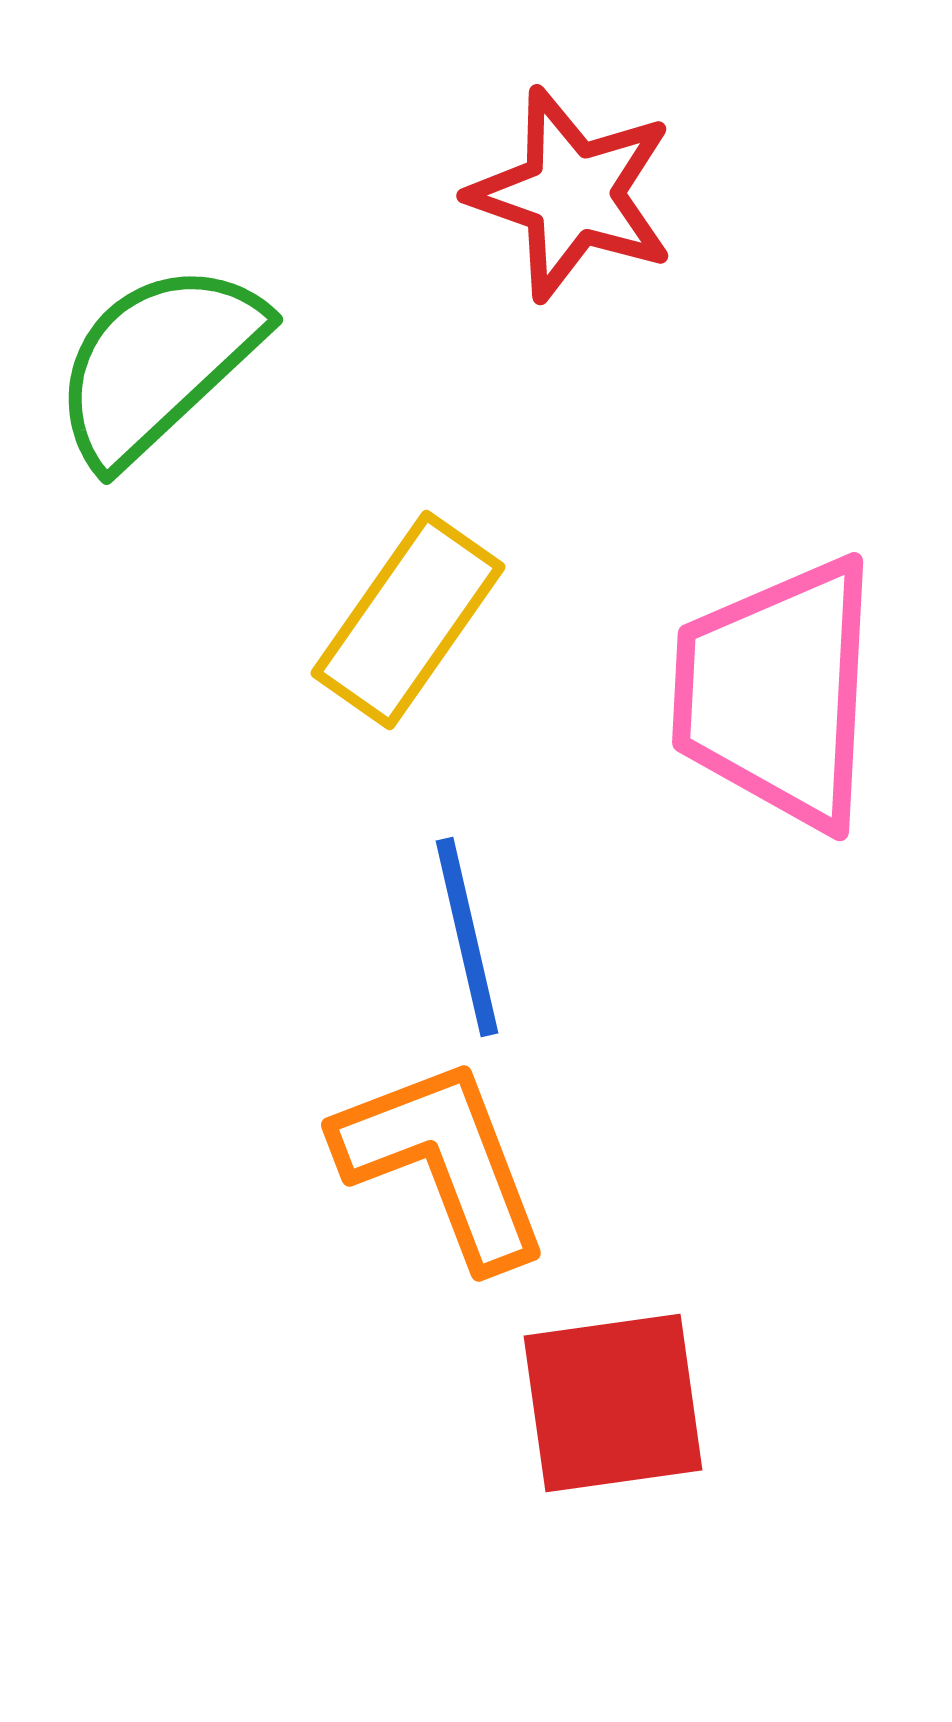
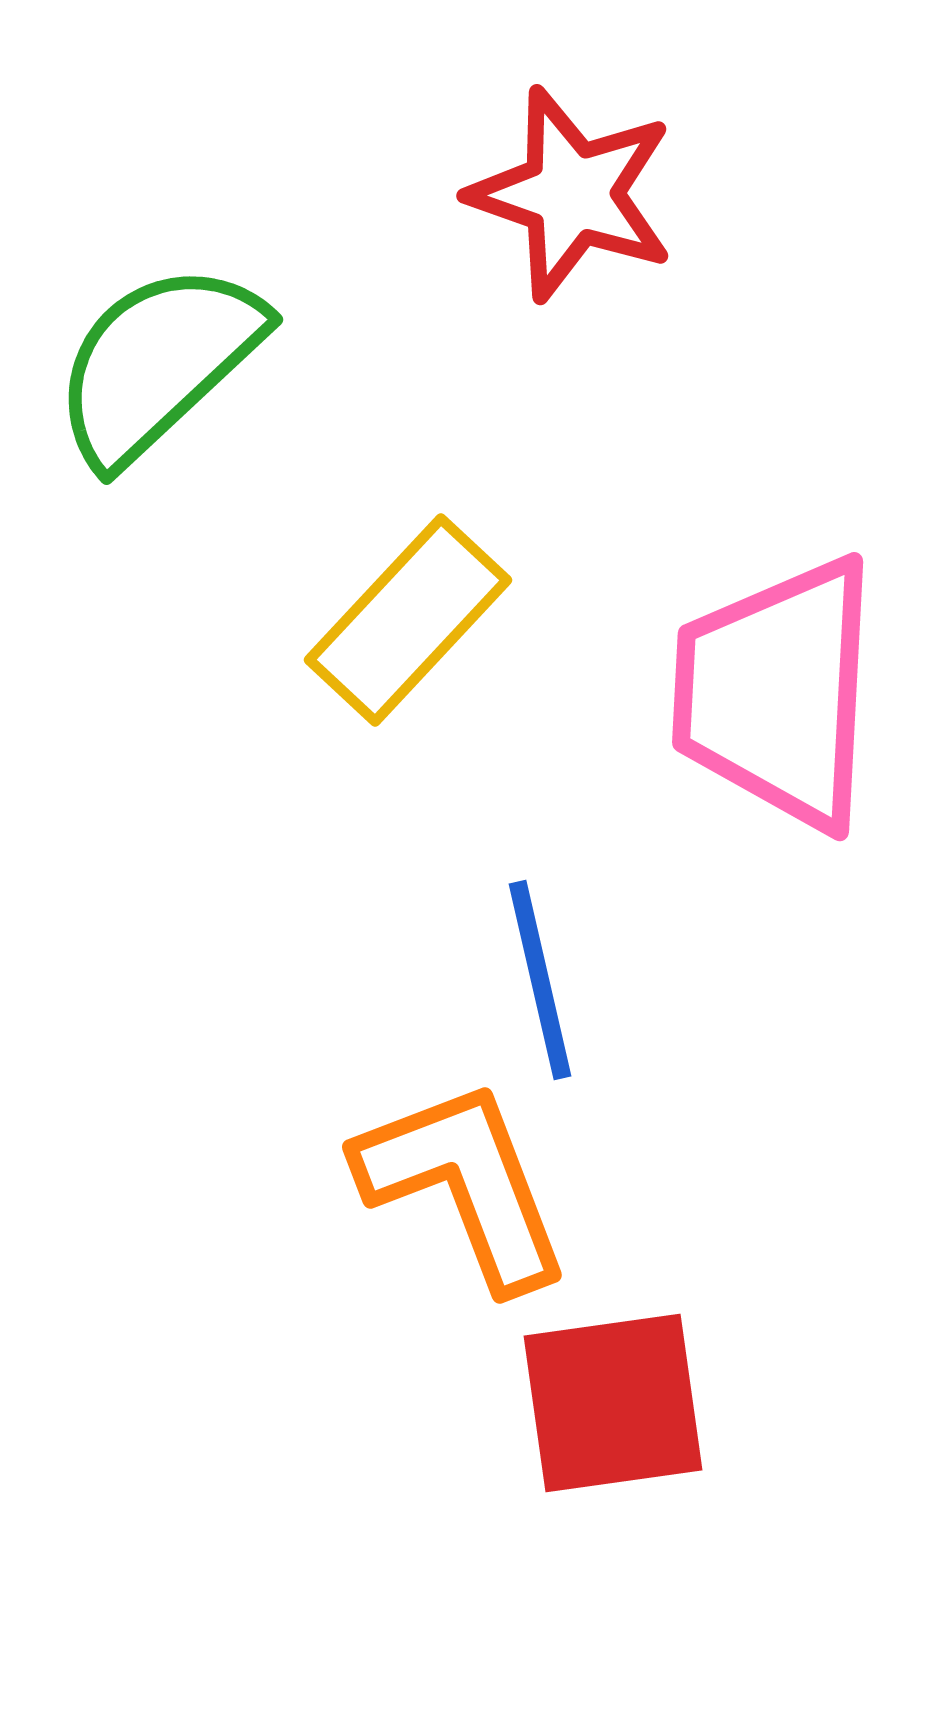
yellow rectangle: rotated 8 degrees clockwise
blue line: moved 73 px right, 43 px down
orange L-shape: moved 21 px right, 22 px down
